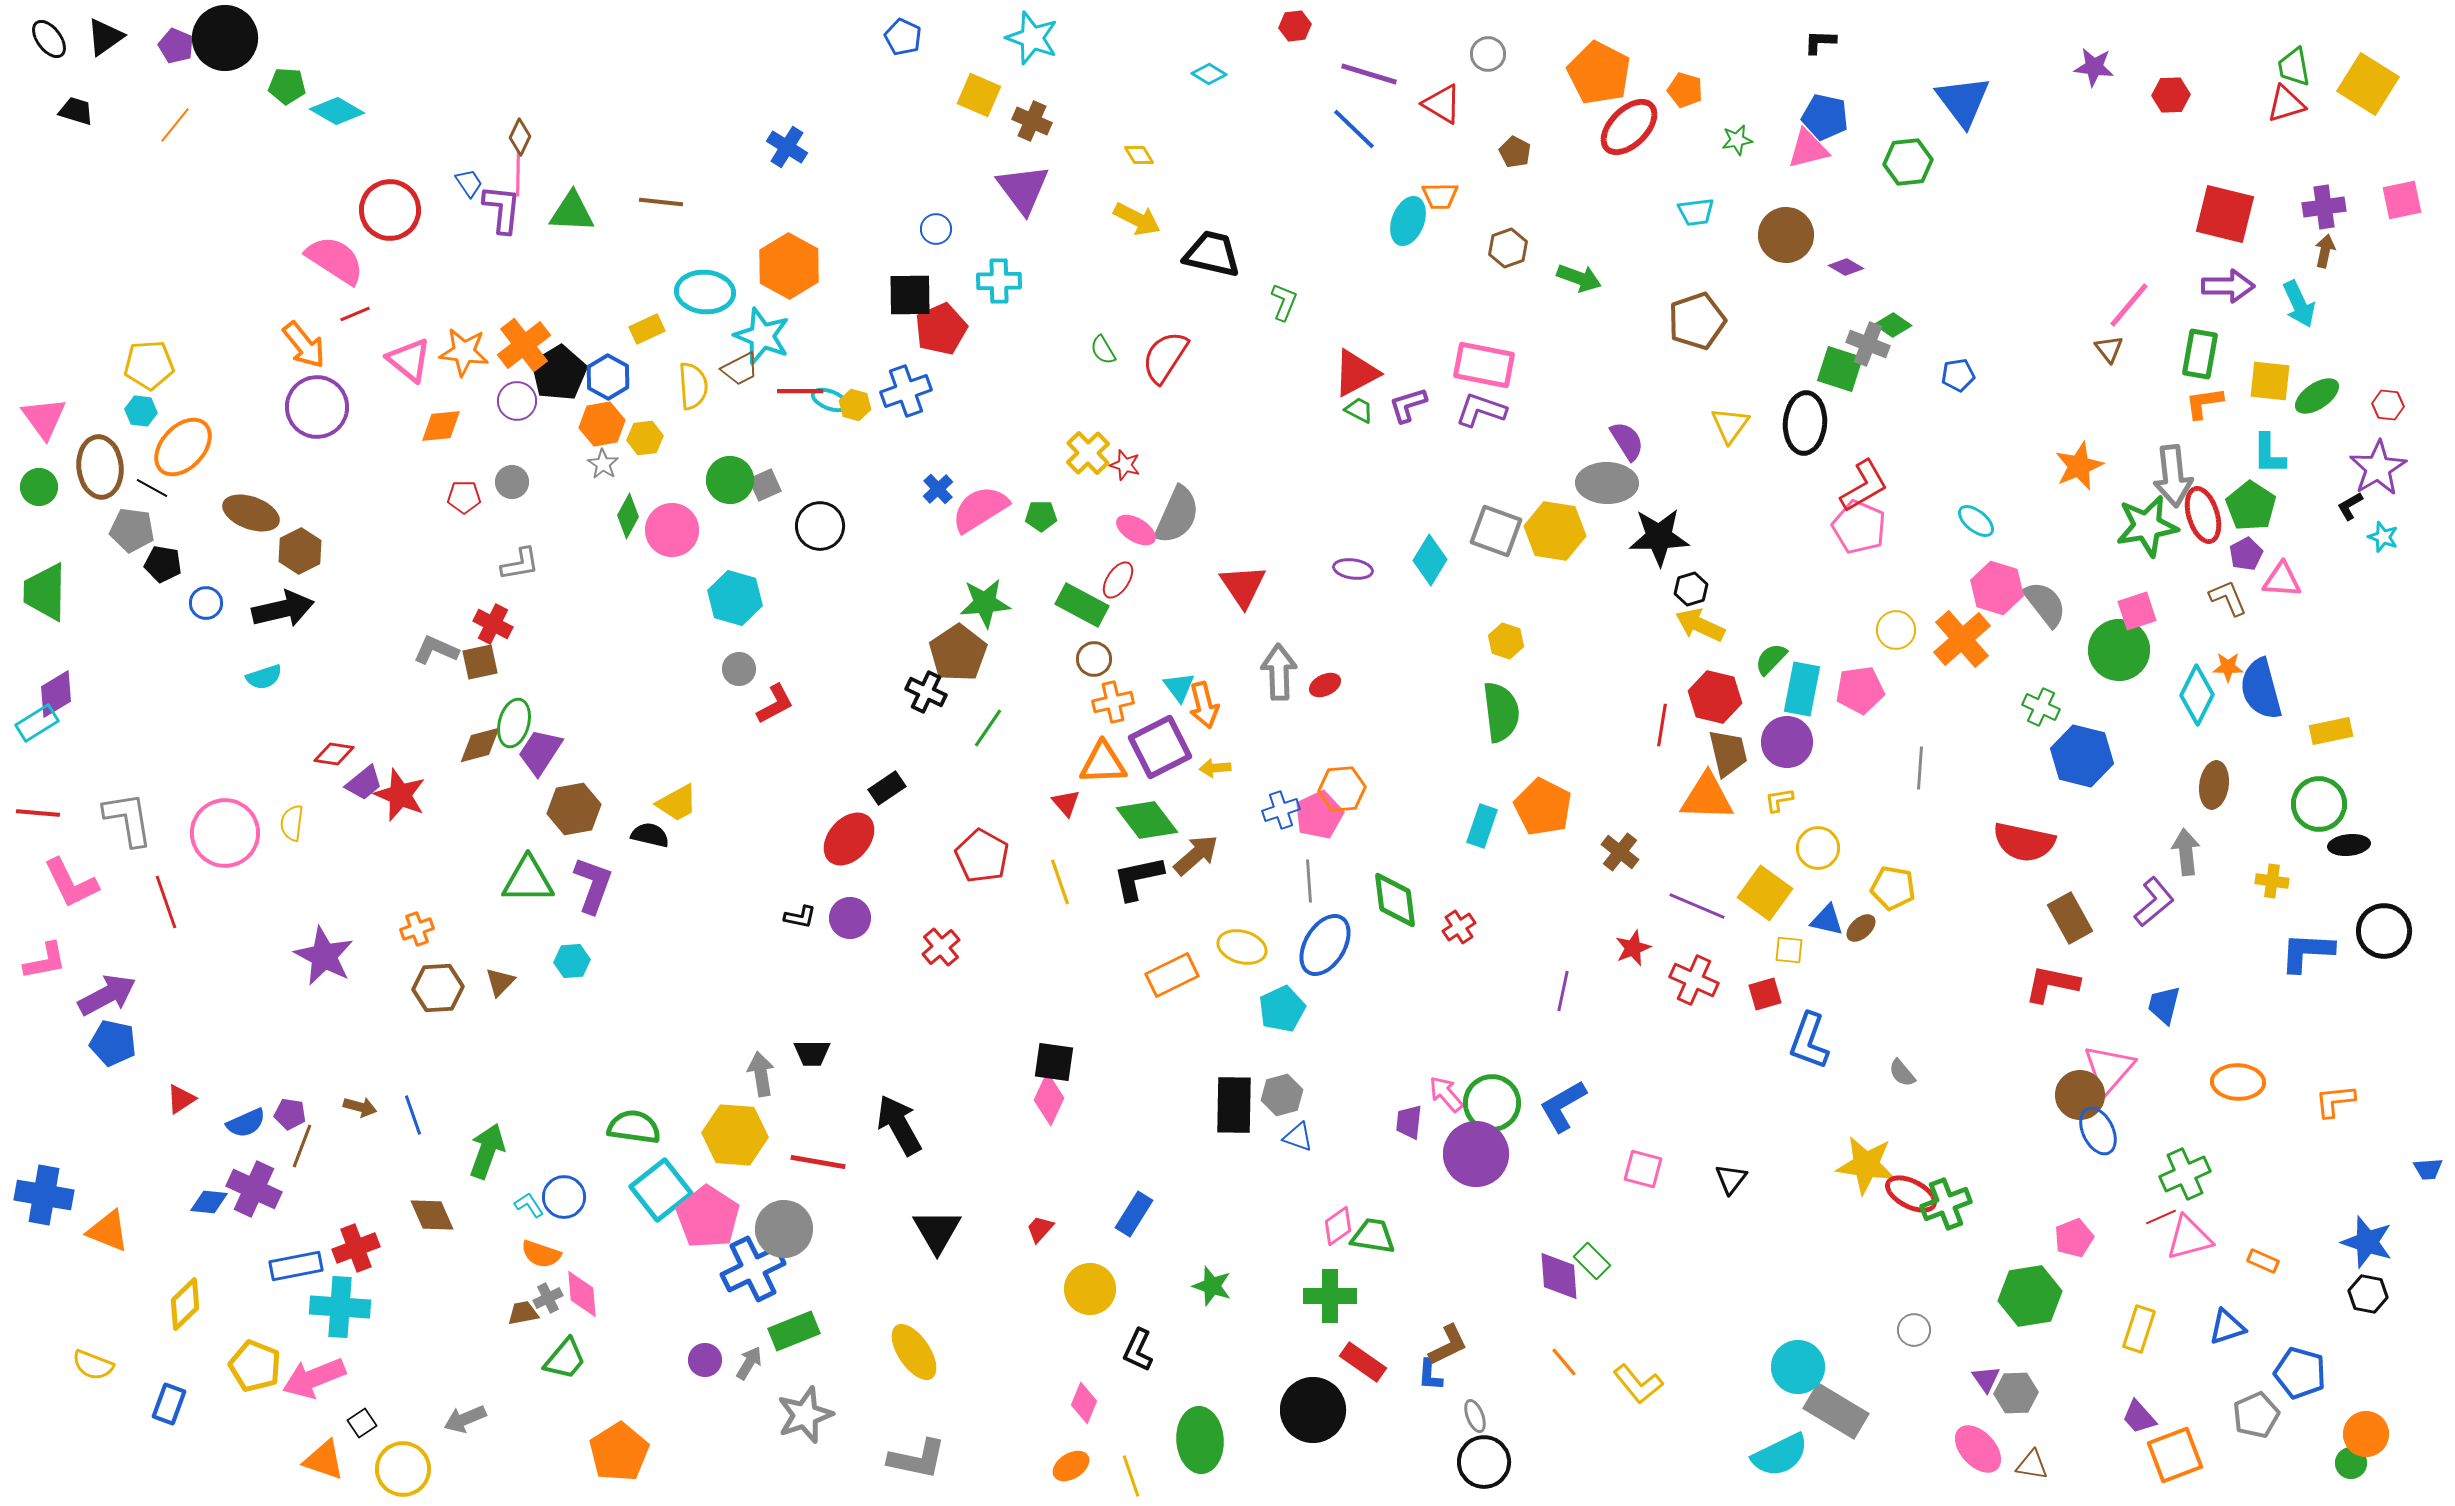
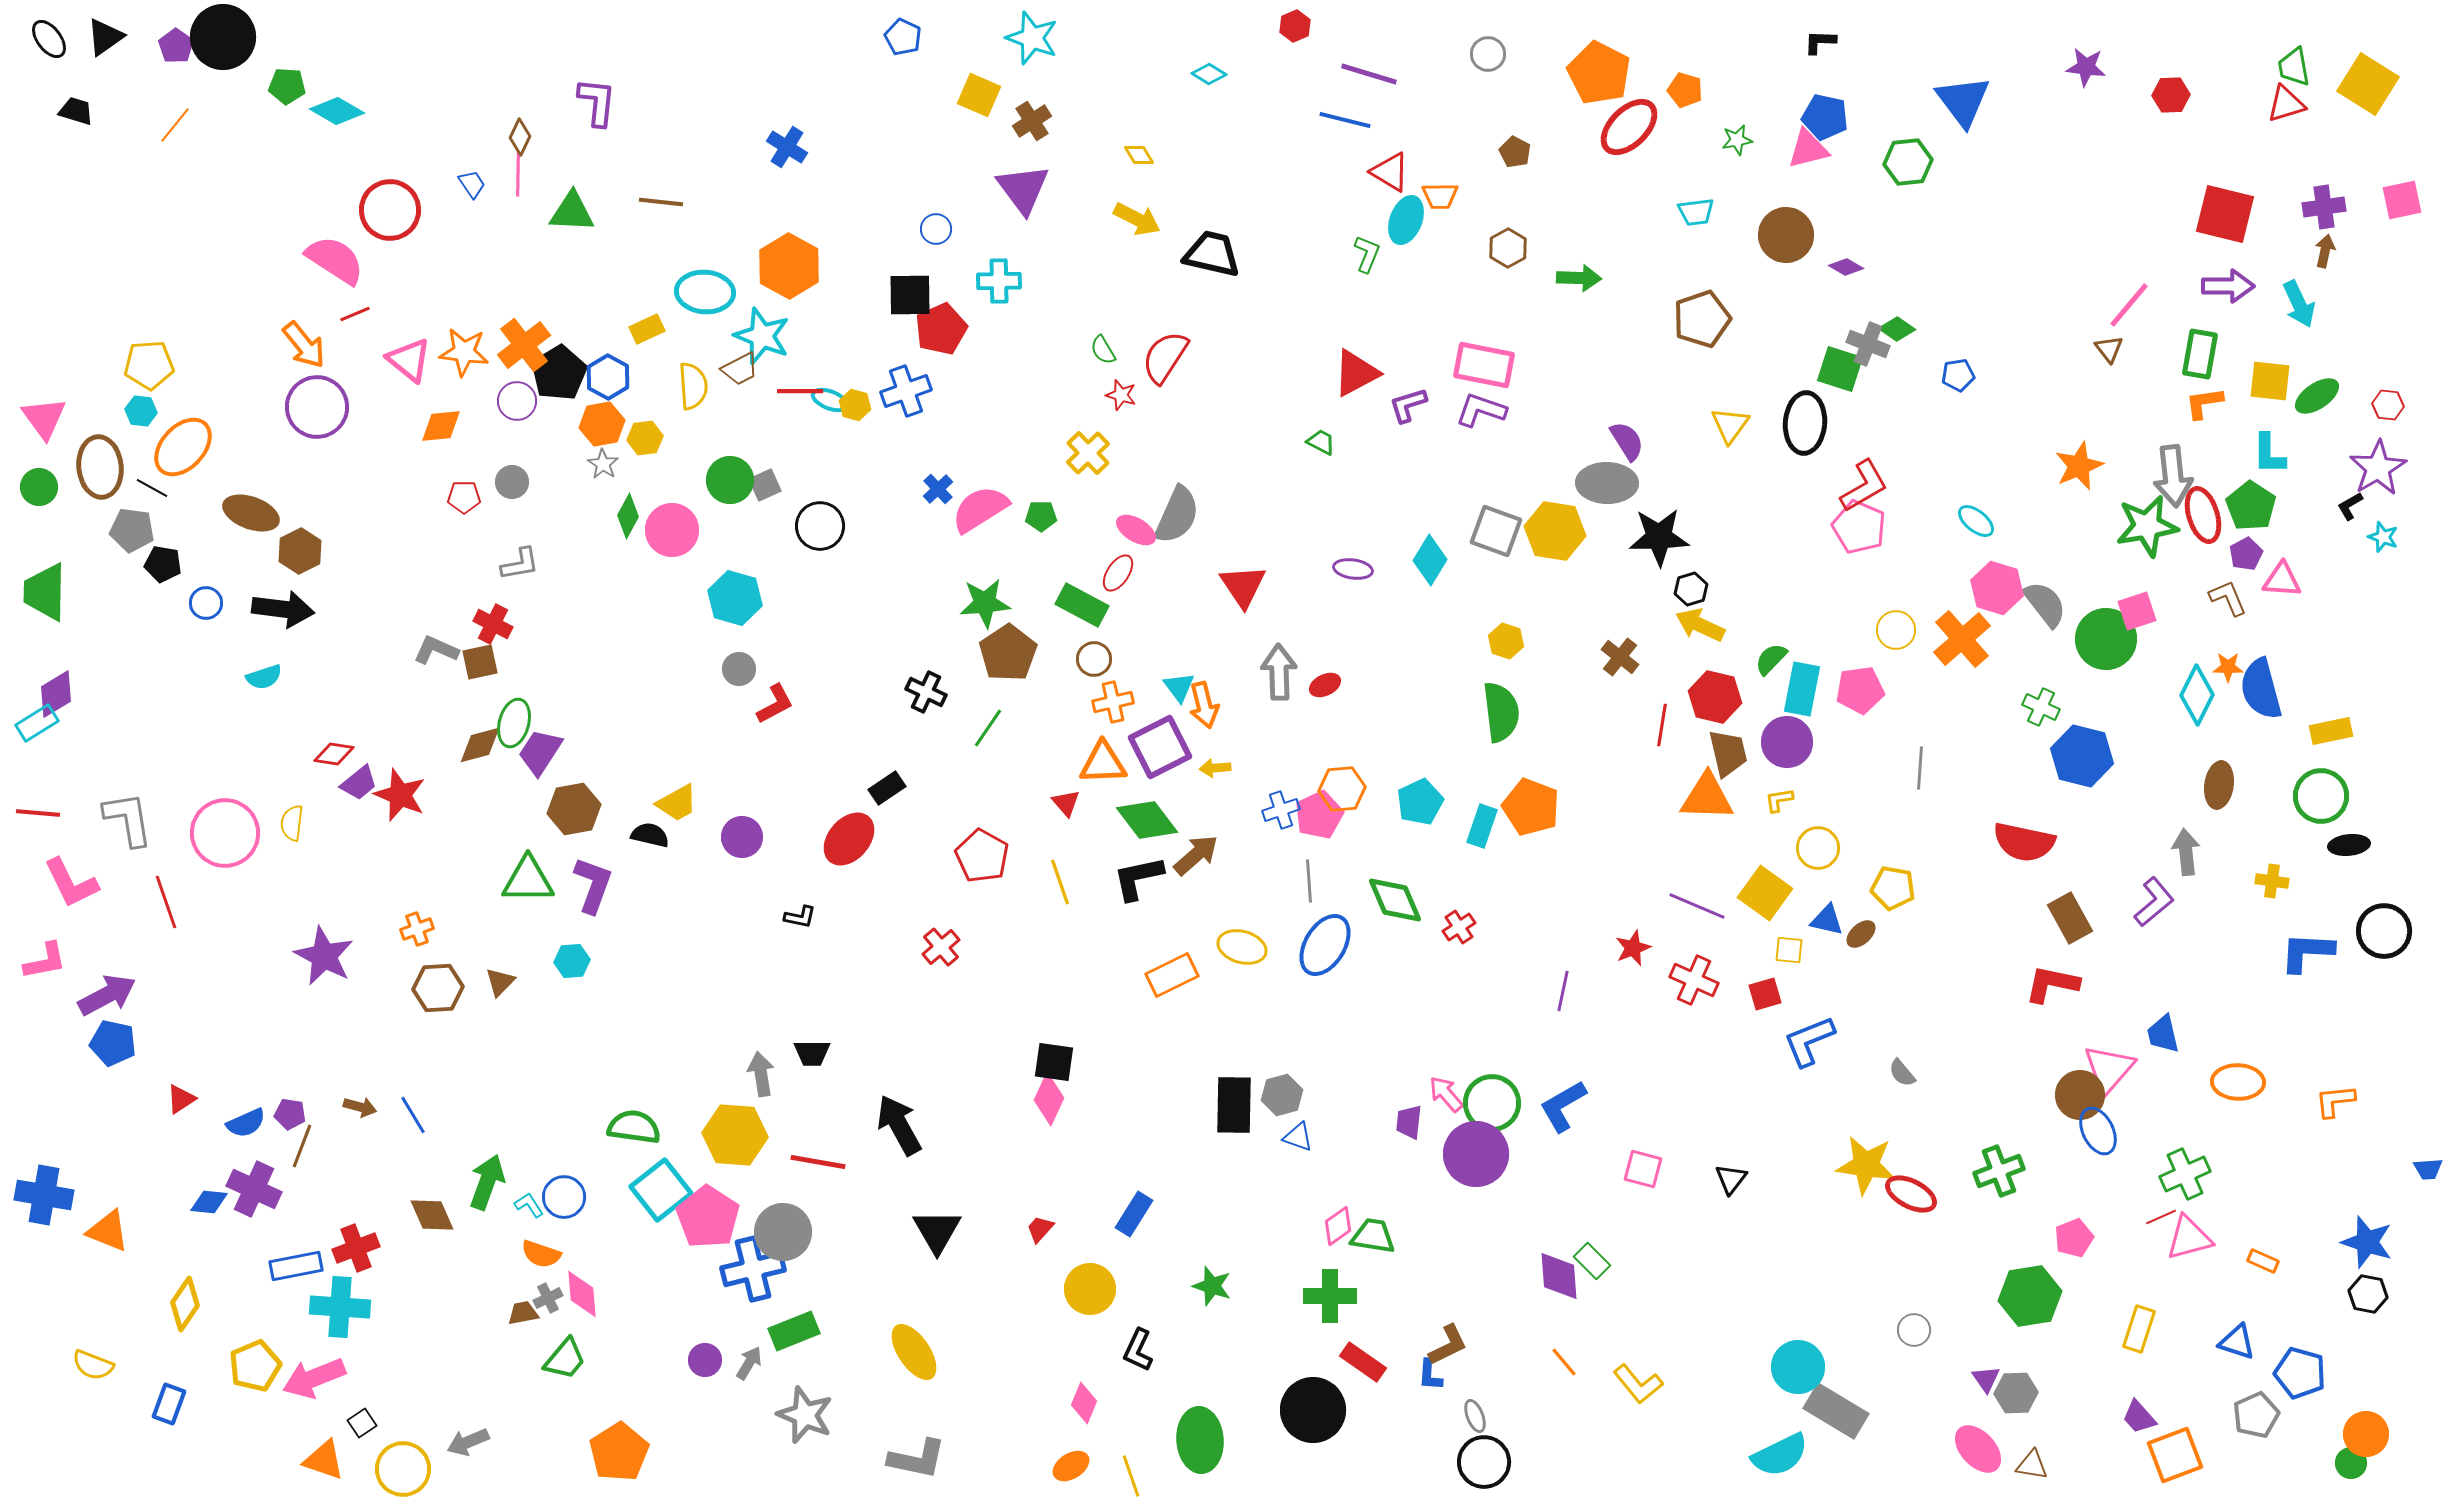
red hexagon at (1295, 26): rotated 16 degrees counterclockwise
black circle at (225, 38): moved 2 px left, 1 px up
purple pentagon at (176, 46): rotated 12 degrees clockwise
purple star at (2094, 67): moved 8 px left
red triangle at (1442, 104): moved 52 px left, 68 px down
brown cross at (1032, 121): rotated 33 degrees clockwise
blue line at (1354, 129): moved 9 px left, 9 px up; rotated 30 degrees counterclockwise
blue trapezoid at (469, 183): moved 3 px right, 1 px down
purple L-shape at (502, 209): moved 95 px right, 107 px up
cyan ellipse at (1408, 221): moved 2 px left, 1 px up
brown hexagon at (1508, 248): rotated 9 degrees counterclockwise
green arrow at (1579, 278): rotated 18 degrees counterclockwise
green L-shape at (1284, 302): moved 83 px right, 48 px up
brown pentagon at (1697, 321): moved 5 px right, 2 px up
green diamond at (1893, 325): moved 4 px right, 4 px down
green trapezoid at (1359, 410): moved 38 px left, 32 px down
red star at (1125, 465): moved 4 px left, 70 px up
red ellipse at (1118, 580): moved 7 px up
black arrow at (283, 609): rotated 20 degrees clockwise
green circle at (2119, 650): moved 13 px left, 11 px up
brown pentagon at (958, 653): moved 50 px right
purple trapezoid at (364, 783): moved 5 px left
brown ellipse at (2214, 785): moved 5 px right
green circle at (2319, 804): moved 2 px right, 8 px up
orange pentagon at (1543, 807): moved 12 px left; rotated 6 degrees counterclockwise
brown cross at (1620, 852): moved 195 px up
green diamond at (1395, 900): rotated 16 degrees counterclockwise
purple circle at (850, 918): moved 108 px left, 81 px up
brown ellipse at (1861, 928): moved 6 px down
blue trapezoid at (2164, 1005): moved 1 px left, 29 px down; rotated 27 degrees counterclockwise
cyan pentagon at (1282, 1009): moved 138 px right, 207 px up
blue L-shape at (1809, 1041): rotated 48 degrees clockwise
blue line at (413, 1115): rotated 12 degrees counterclockwise
green arrow at (487, 1151): moved 31 px down
green cross at (1946, 1204): moved 53 px right, 33 px up
gray circle at (784, 1229): moved 1 px left, 3 px down
blue cross at (753, 1269): rotated 12 degrees clockwise
yellow diamond at (185, 1304): rotated 12 degrees counterclockwise
blue triangle at (2227, 1327): moved 10 px right, 15 px down; rotated 36 degrees clockwise
yellow pentagon at (255, 1366): rotated 27 degrees clockwise
gray star at (805, 1415): rotated 30 degrees counterclockwise
gray arrow at (465, 1419): moved 3 px right, 23 px down
